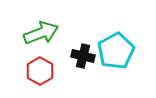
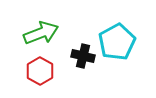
cyan pentagon: moved 1 px right, 9 px up
